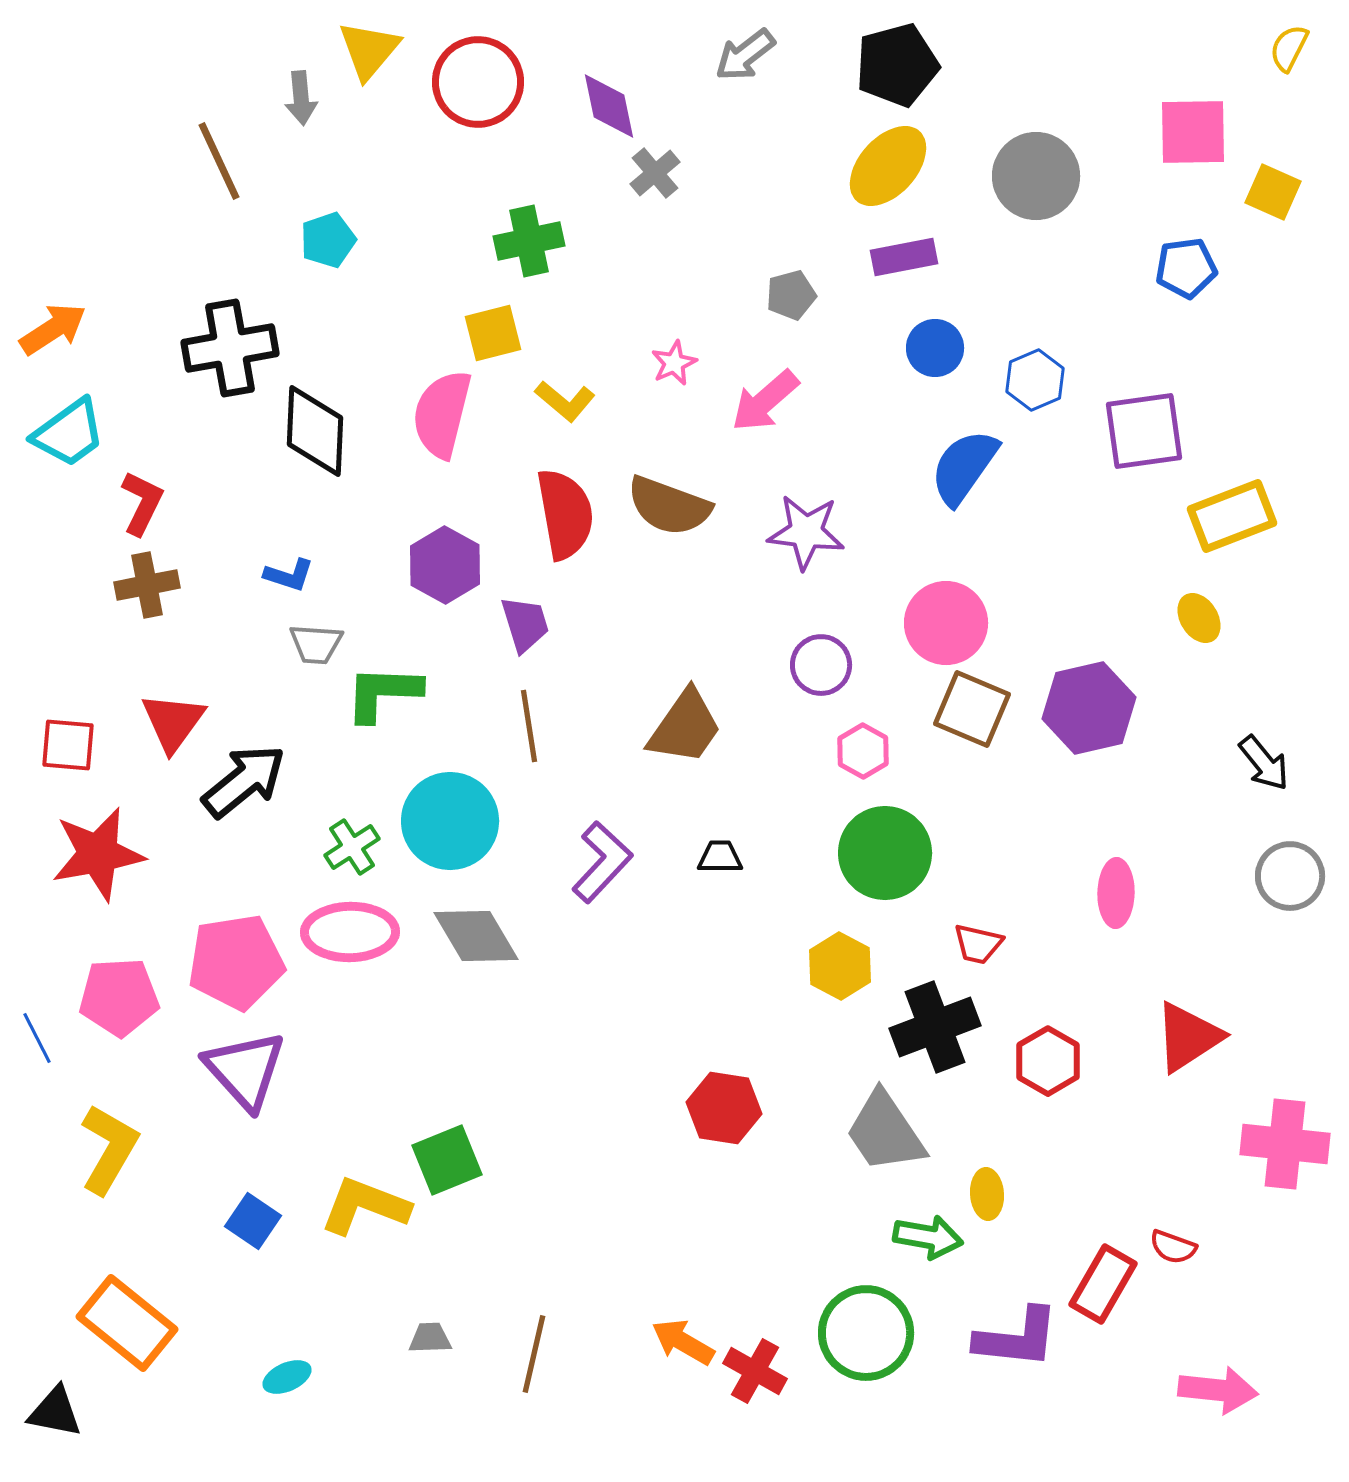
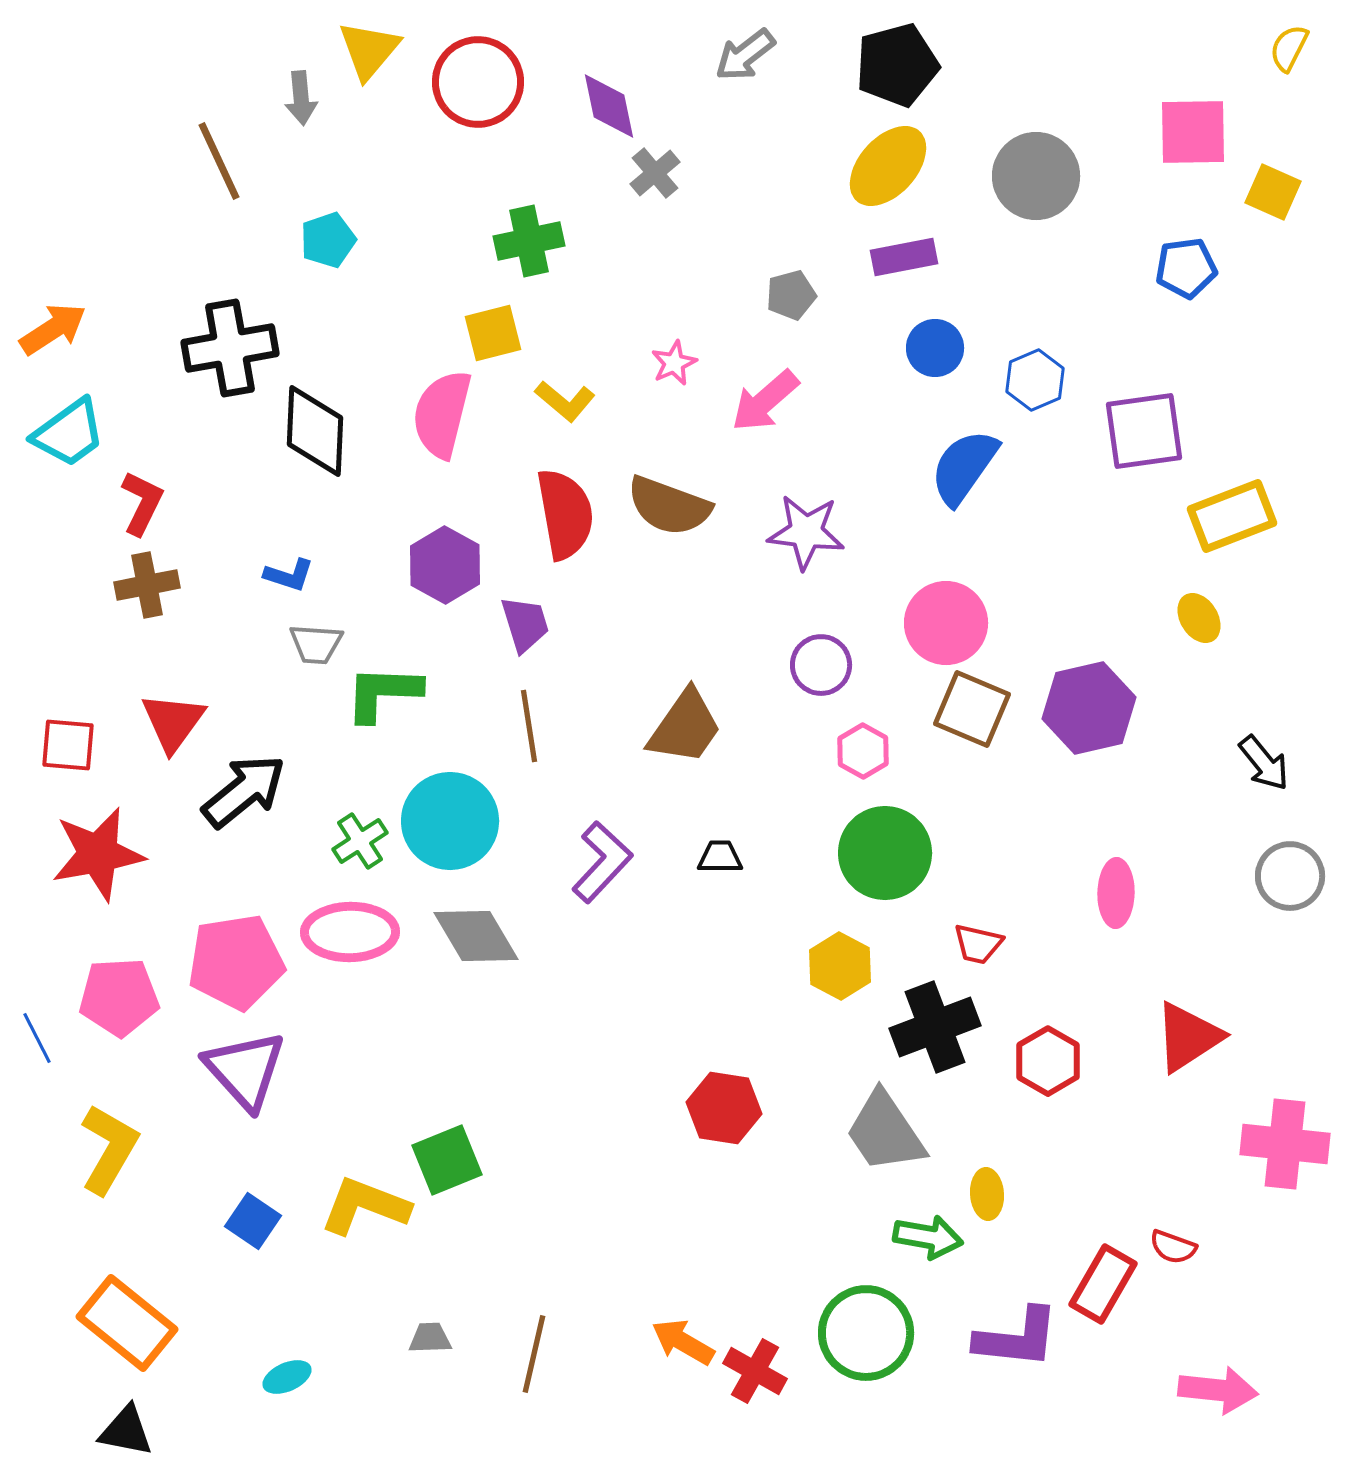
black arrow at (244, 781): moved 10 px down
green cross at (352, 847): moved 8 px right, 6 px up
black triangle at (55, 1412): moved 71 px right, 19 px down
